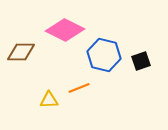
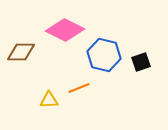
black square: moved 1 px down
